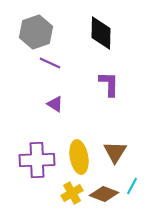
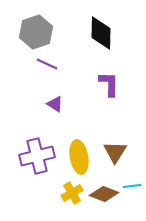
purple line: moved 3 px left, 1 px down
purple cross: moved 4 px up; rotated 12 degrees counterclockwise
cyan line: rotated 54 degrees clockwise
